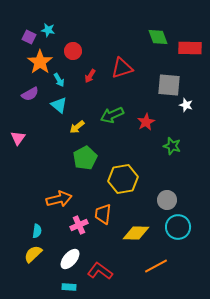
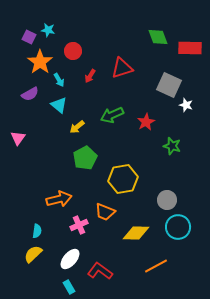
gray square: rotated 20 degrees clockwise
orange trapezoid: moved 2 px right, 2 px up; rotated 75 degrees counterclockwise
cyan rectangle: rotated 56 degrees clockwise
